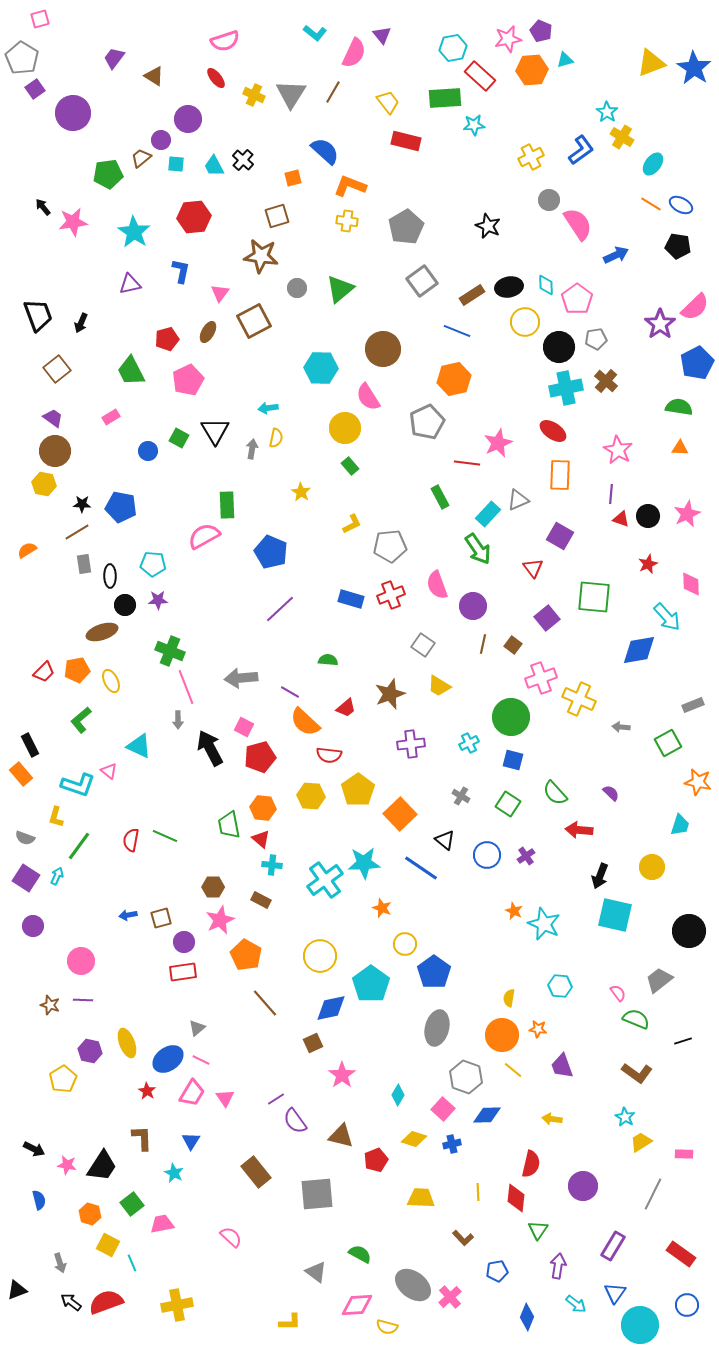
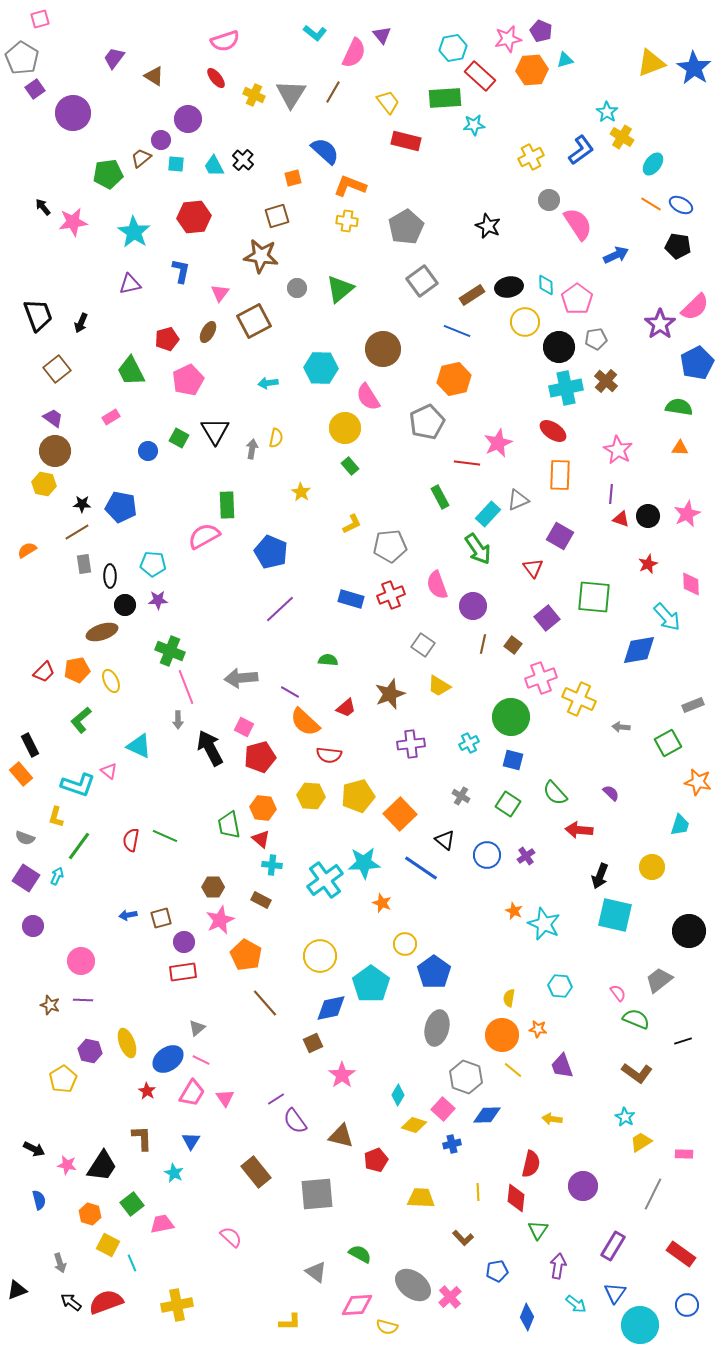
cyan arrow at (268, 408): moved 25 px up
yellow pentagon at (358, 790): moved 6 px down; rotated 20 degrees clockwise
orange star at (382, 908): moved 5 px up
yellow diamond at (414, 1139): moved 14 px up
